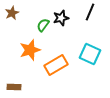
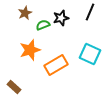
brown star: moved 13 px right
green semicircle: rotated 32 degrees clockwise
brown rectangle: rotated 40 degrees clockwise
